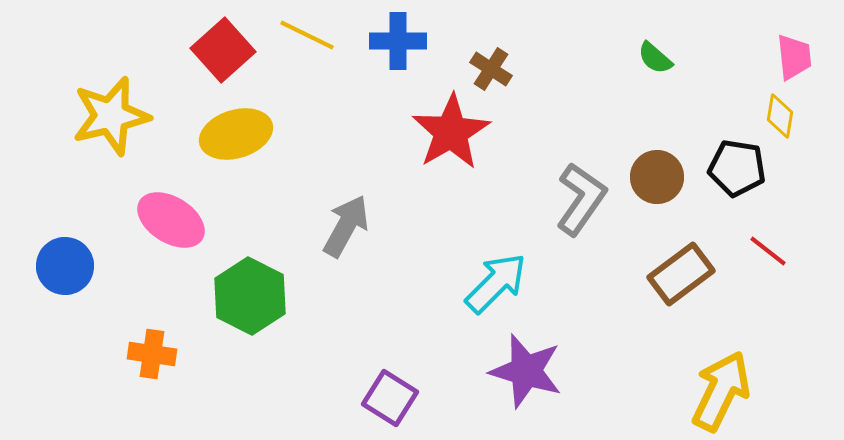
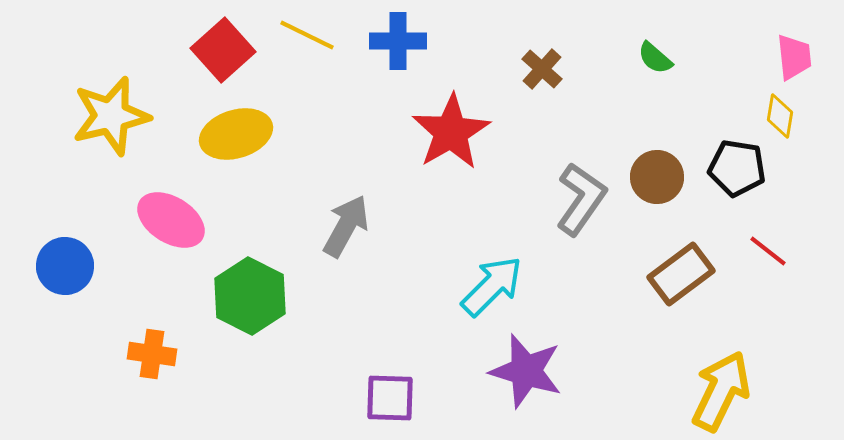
brown cross: moved 51 px right; rotated 9 degrees clockwise
cyan arrow: moved 4 px left, 3 px down
purple square: rotated 30 degrees counterclockwise
